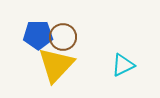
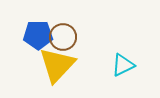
yellow triangle: moved 1 px right
